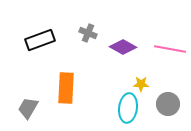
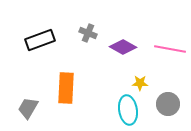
yellow star: moved 1 px left, 1 px up
cyan ellipse: moved 2 px down; rotated 16 degrees counterclockwise
